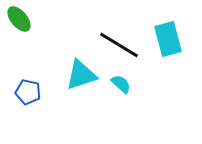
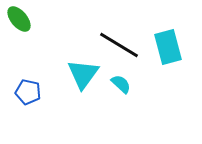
cyan rectangle: moved 8 px down
cyan triangle: moved 2 px right, 1 px up; rotated 36 degrees counterclockwise
